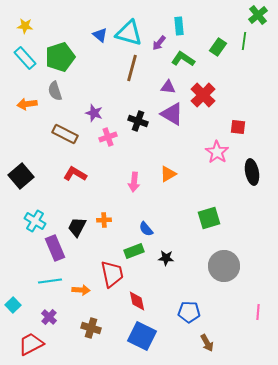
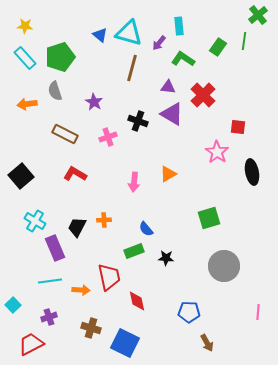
purple star at (94, 113): moved 11 px up; rotated 12 degrees clockwise
red trapezoid at (112, 274): moved 3 px left, 3 px down
purple cross at (49, 317): rotated 28 degrees clockwise
blue square at (142, 336): moved 17 px left, 7 px down
